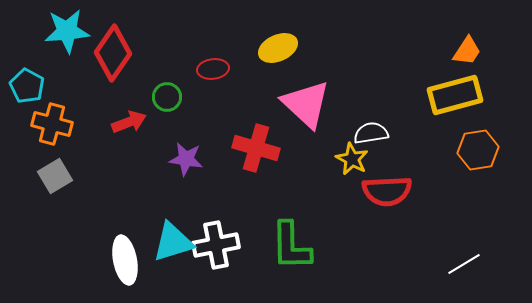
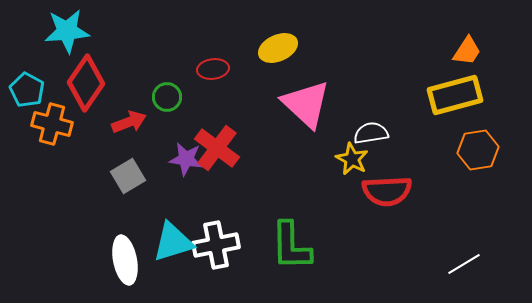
red diamond: moved 27 px left, 30 px down
cyan pentagon: moved 4 px down
red cross: moved 39 px left; rotated 21 degrees clockwise
gray square: moved 73 px right
